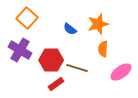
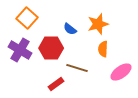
red hexagon: moved 12 px up
